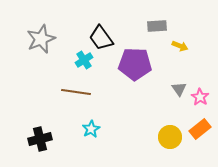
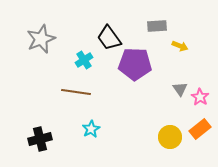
black trapezoid: moved 8 px right
gray triangle: moved 1 px right
